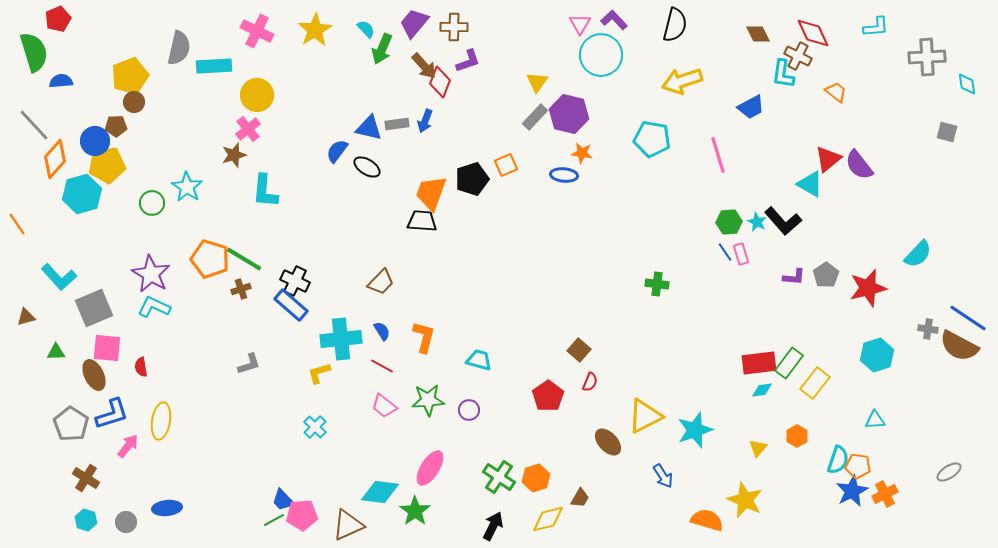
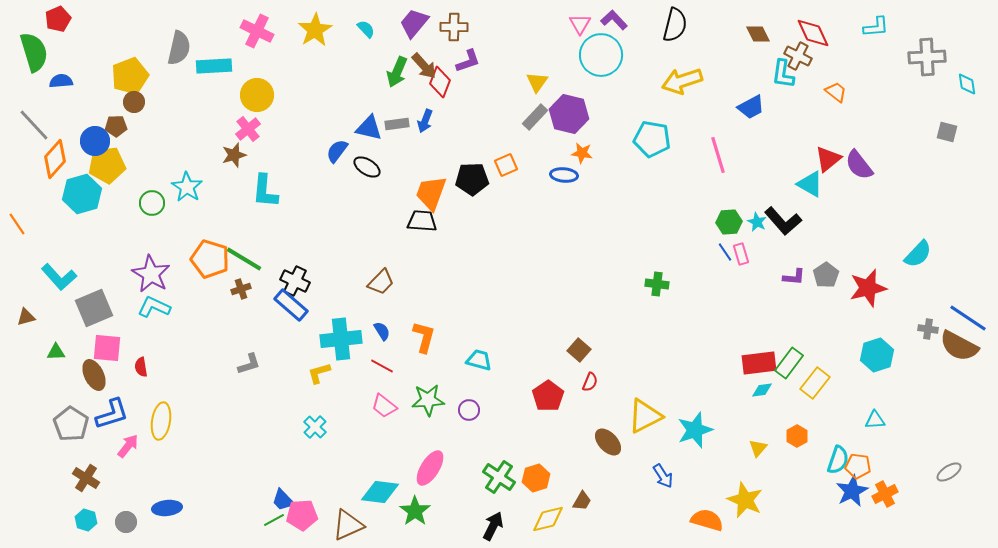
green arrow at (382, 49): moved 15 px right, 23 px down
black pentagon at (472, 179): rotated 16 degrees clockwise
brown trapezoid at (580, 498): moved 2 px right, 3 px down
